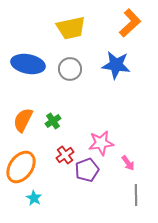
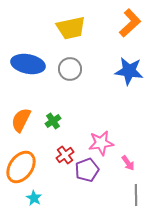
blue star: moved 13 px right, 6 px down
orange semicircle: moved 2 px left
